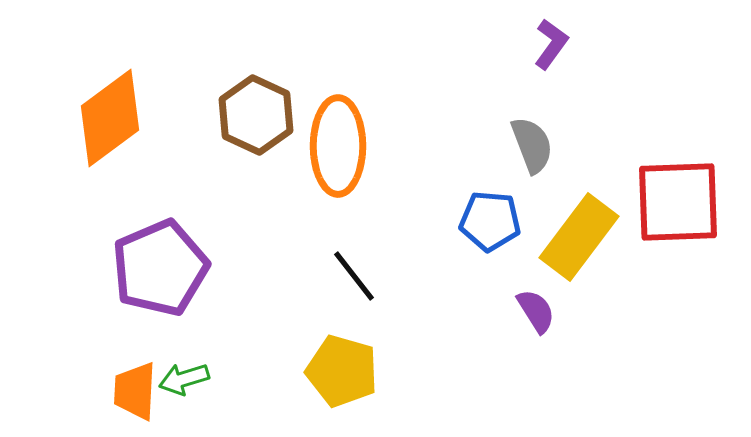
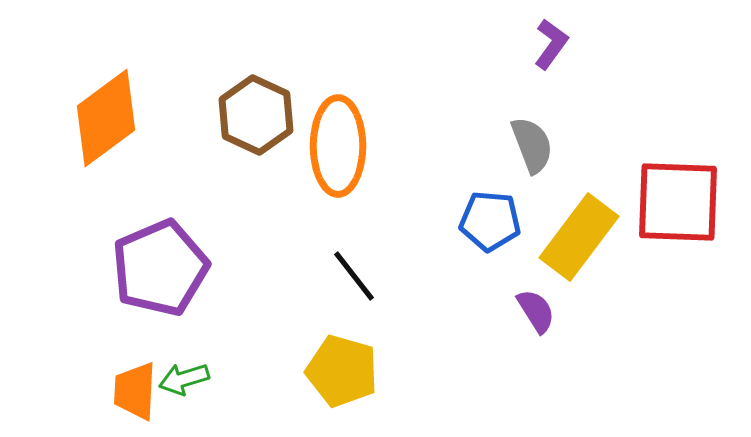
orange diamond: moved 4 px left
red square: rotated 4 degrees clockwise
